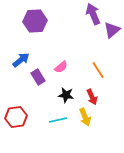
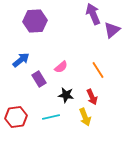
purple rectangle: moved 1 px right, 2 px down
cyan line: moved 7 px left, 3 px up
